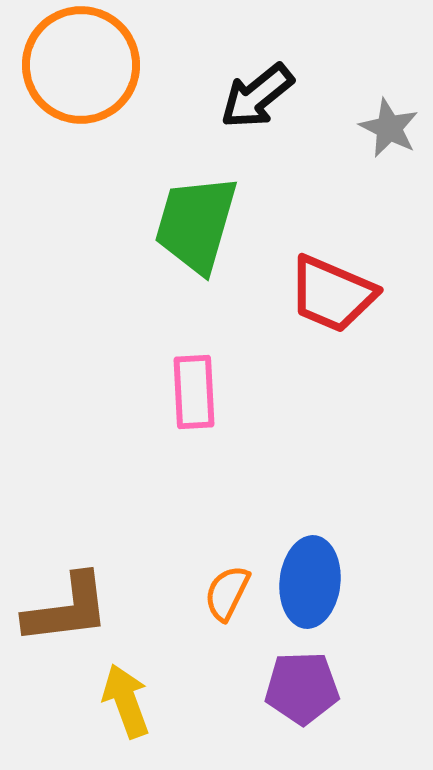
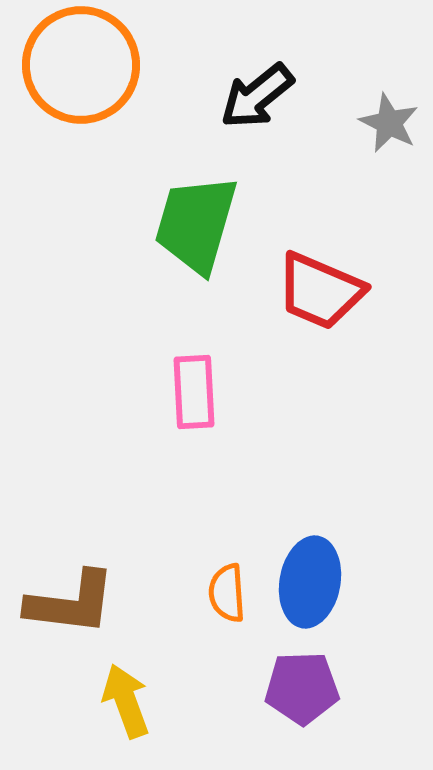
gray star: moved 5 px up
red trapezoid: moved 12 px left, 3 px up
blue ellipse: rotated 4 degrees clockwise
orange semicircle: rotated 30 degrees counterclockwise
brown L-shape: moved 4 px right, 6 px up; rotated 14 degrees clockwise
